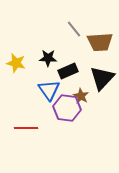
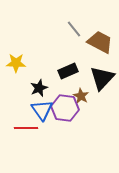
brown trapezoid: rotated 148 degrees counterclockwise
black star: moved 9 px left, 30 px down; rotated 24 degrees counterclockwise
yellow star: rotated 12 degrees counterclockwise
blue triangle: moved 7 px left, 20 px down
purple hexagon: moved 2 px left
